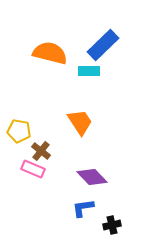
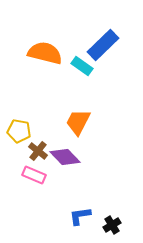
orange semicircle: moved 5 px left
cyan rectangle: moved 7 px left, 5 px up; rotated 35 degrees clockwise
orange trapezoid: moved 2 px left; rotated 120 degrees counterclockwise
brown cross: moved 3 px left
pink rectangle: moved 1 px right, 6 px down
purple diamond: moved 27 px left, 20 px up
blue L-shape: moved 3 px left, 8 px down
black cross: rotated 18 degrees counterclockwise
